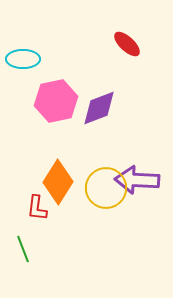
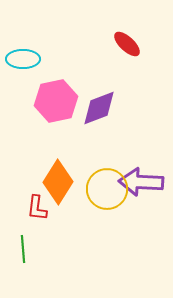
purple arrow: moved 4 px right, 2 px down
yellow circle: moved 1 px right, 1 px down
green line: rotated 16 degrees clockwise
